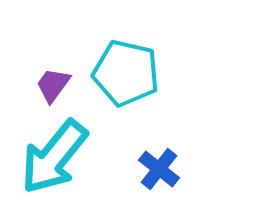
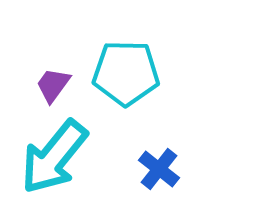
cyan pentagon: rotated 12 degrees counterclockwise
